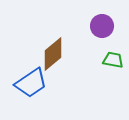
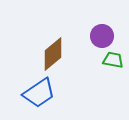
purple circle: moved 10 px down
blue trapezoid: moved 8 px right, 10 px down
